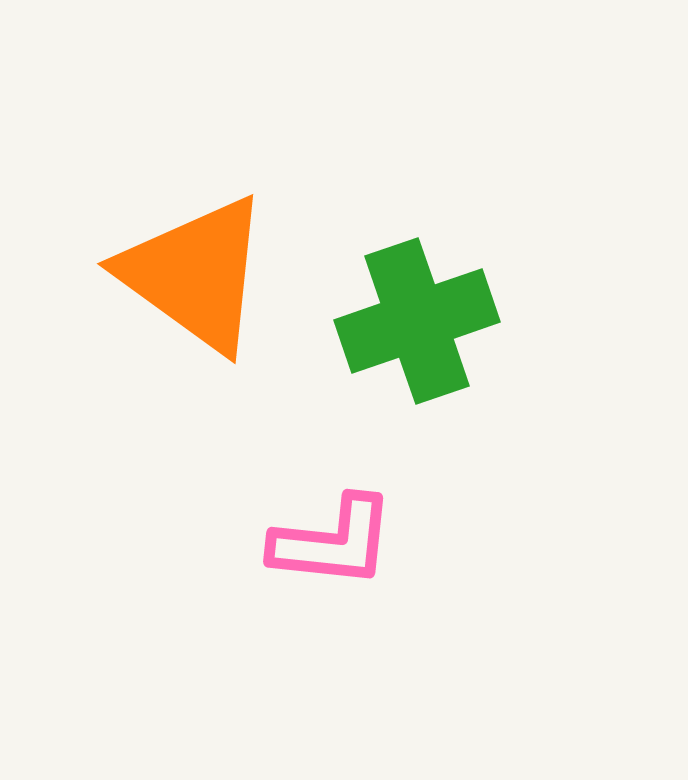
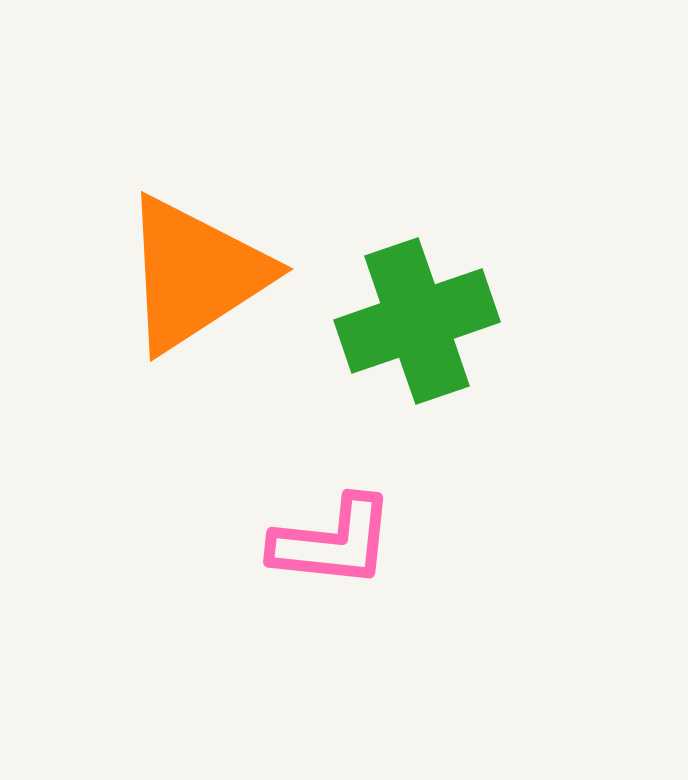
orange triangle: rotated 51 degrees clockwise
